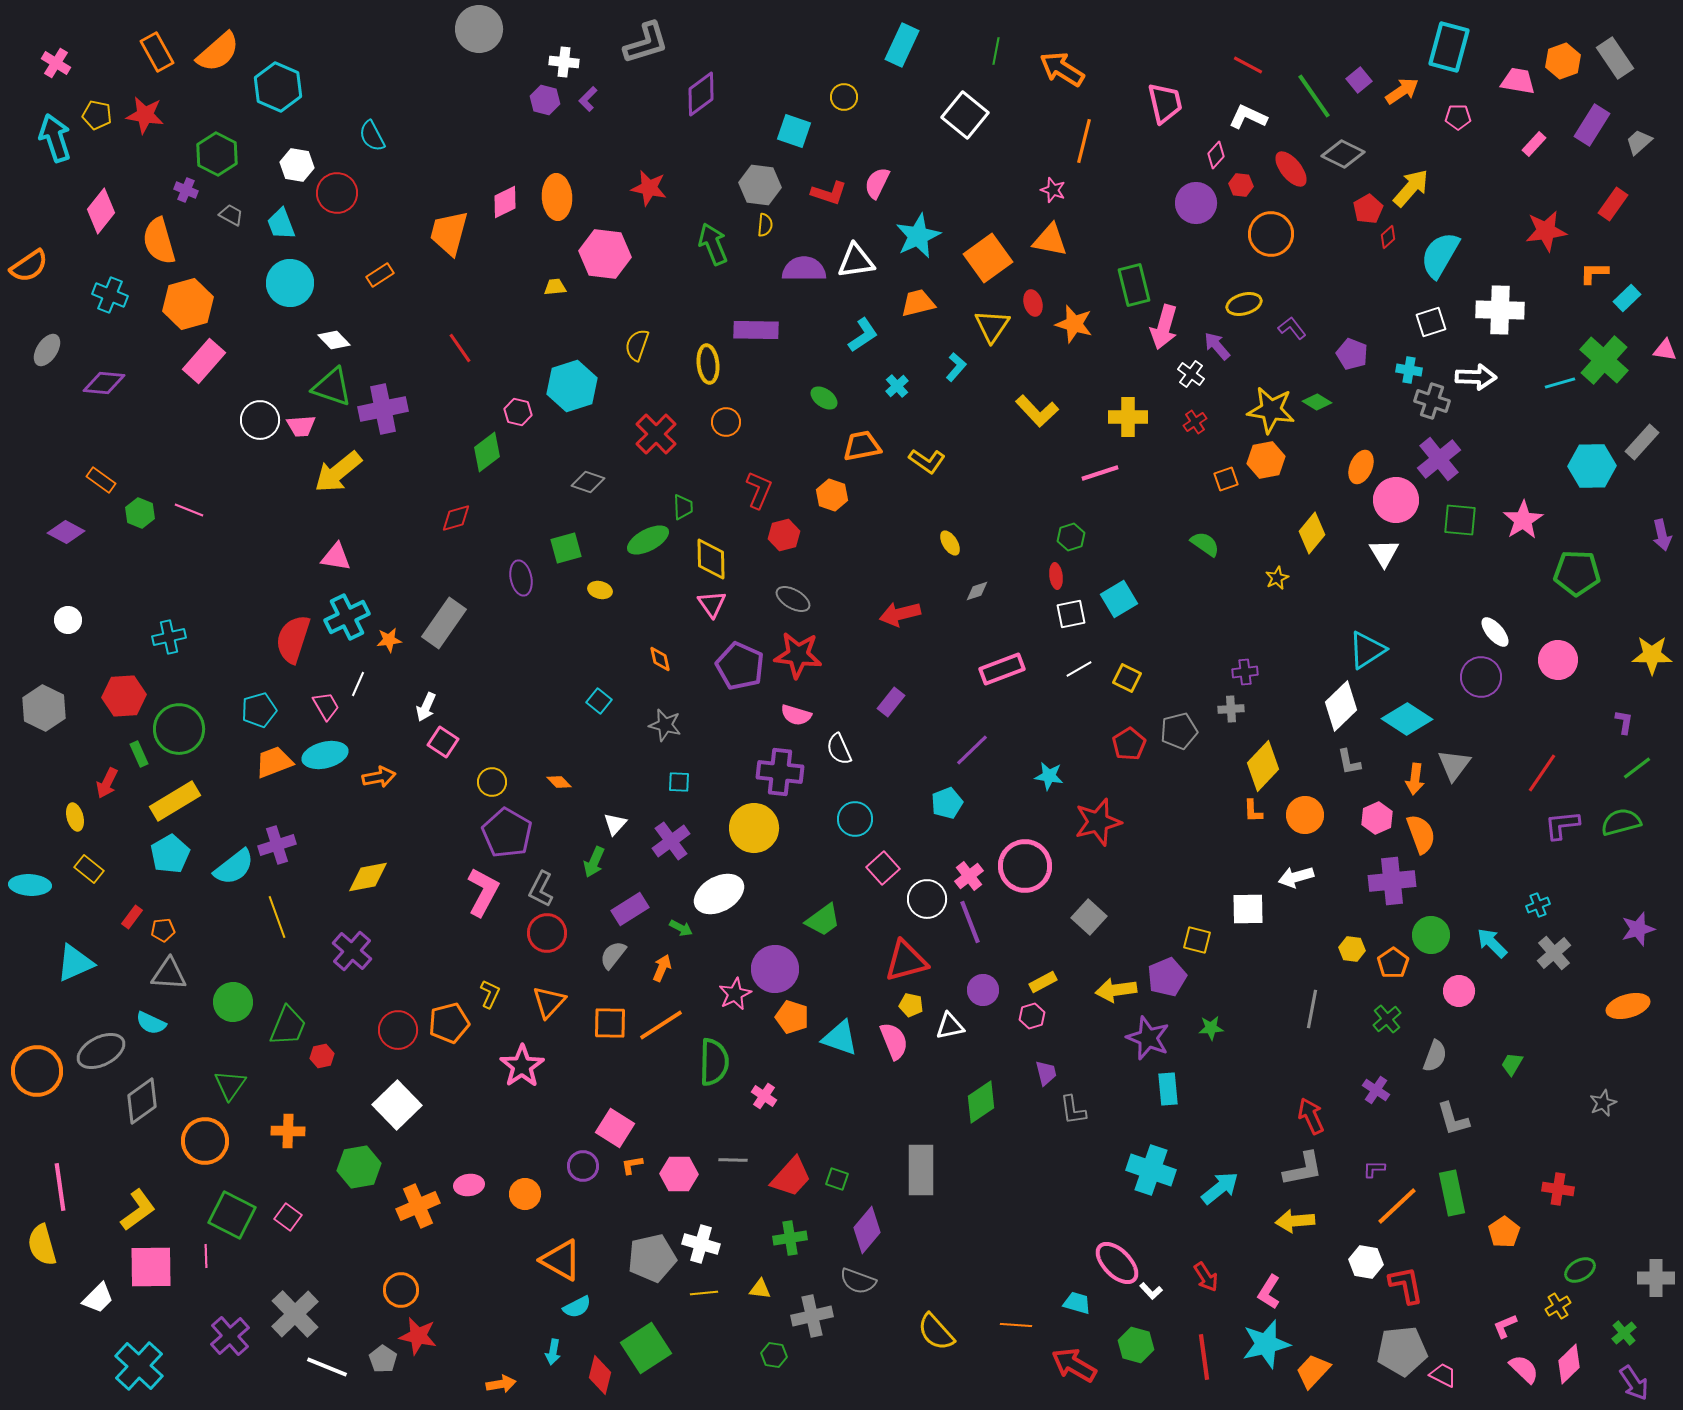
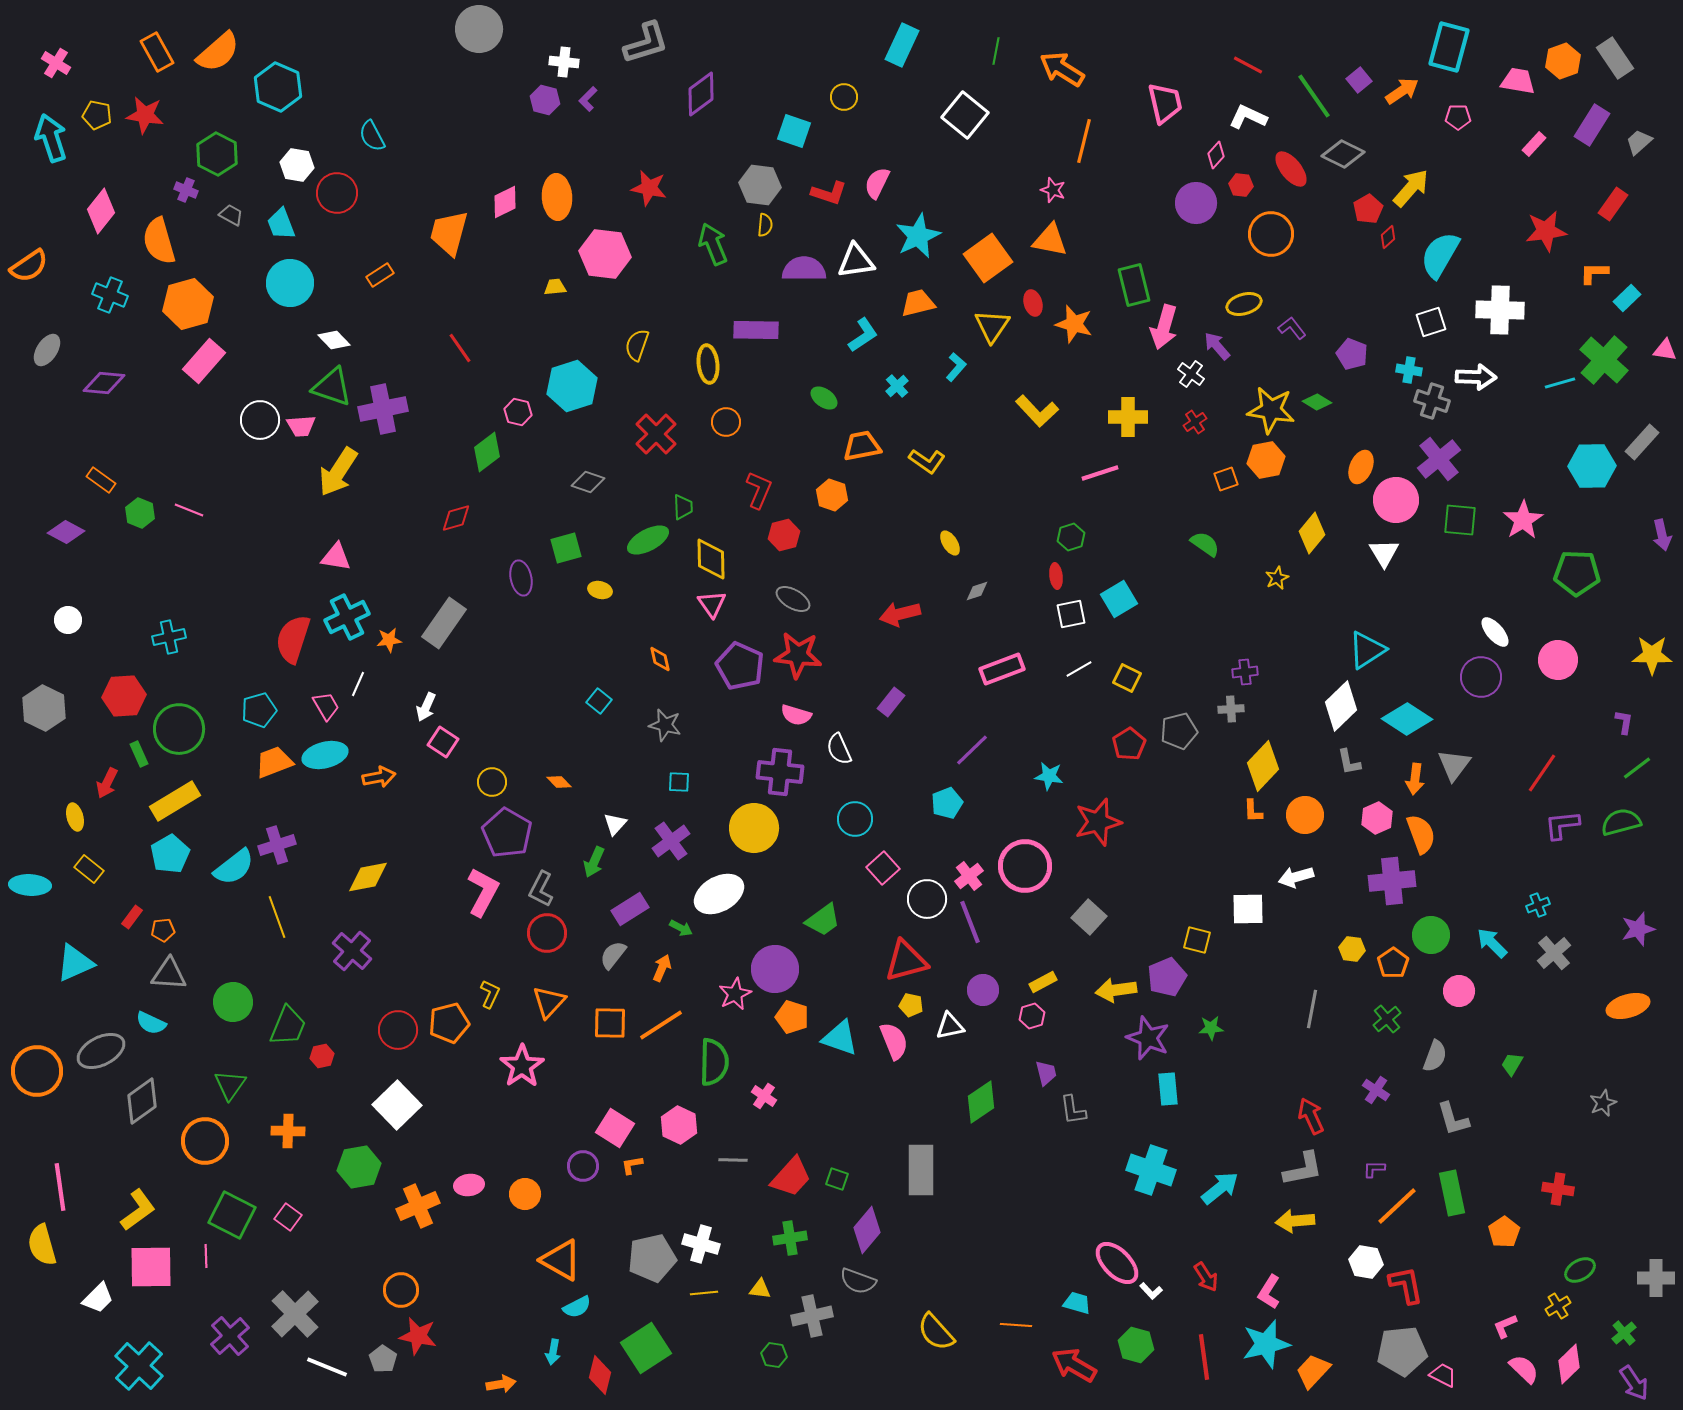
cyan arrow at (55, 138): moved 4 px left
yellow arrow at (338, 472): rotated 18 degrees counterclockwise
pink hexagon at (679, 1174): moved 49 px up; rotated 24 degrees clockwise
